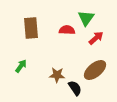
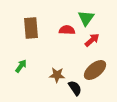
red arrow: moved 4 px left, 2 px down
